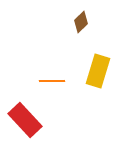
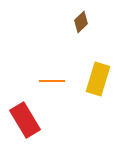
yellow rectangle: moved 8 px down
red rectangle: rotated 12 degrees clockwise
